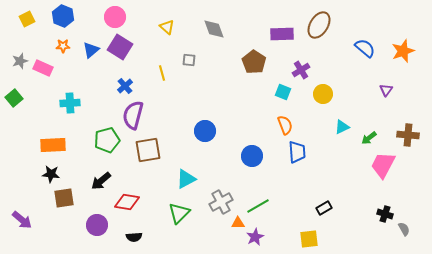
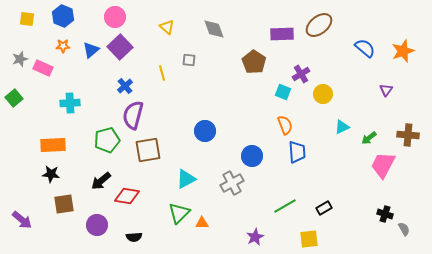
yellow square at (27, 19): rotated 35 degrees clockwise
brown ellipse at (319, 25): rotated 20 degrees clockwise
purple square at (120, 47): rotated 15 degrees clockwise
gray star at (20, 61): moved 2 px up
purple cross at (301, 70): moved 4 px down
brown square at (64, 198): moved 6 px down
red diamond at (127, 202): moved 6 px up
gray cross at (221, 202): moved 11 px right, 19 px up
green line at (258, 206): moved 27 px right
orange triangle at (238, 223): moved 36 px left
